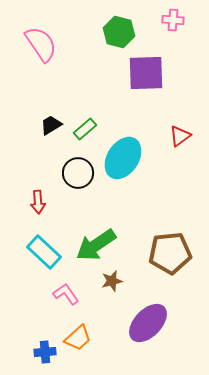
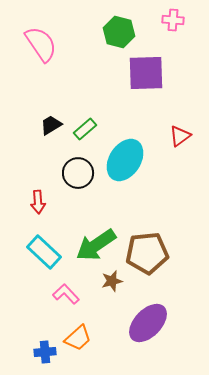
cyan ellipse: moved 2 px right, 2 px down
brown pentagon: moved 23 px left
pink L-shape: rotated 8 degrees counterclockwise
